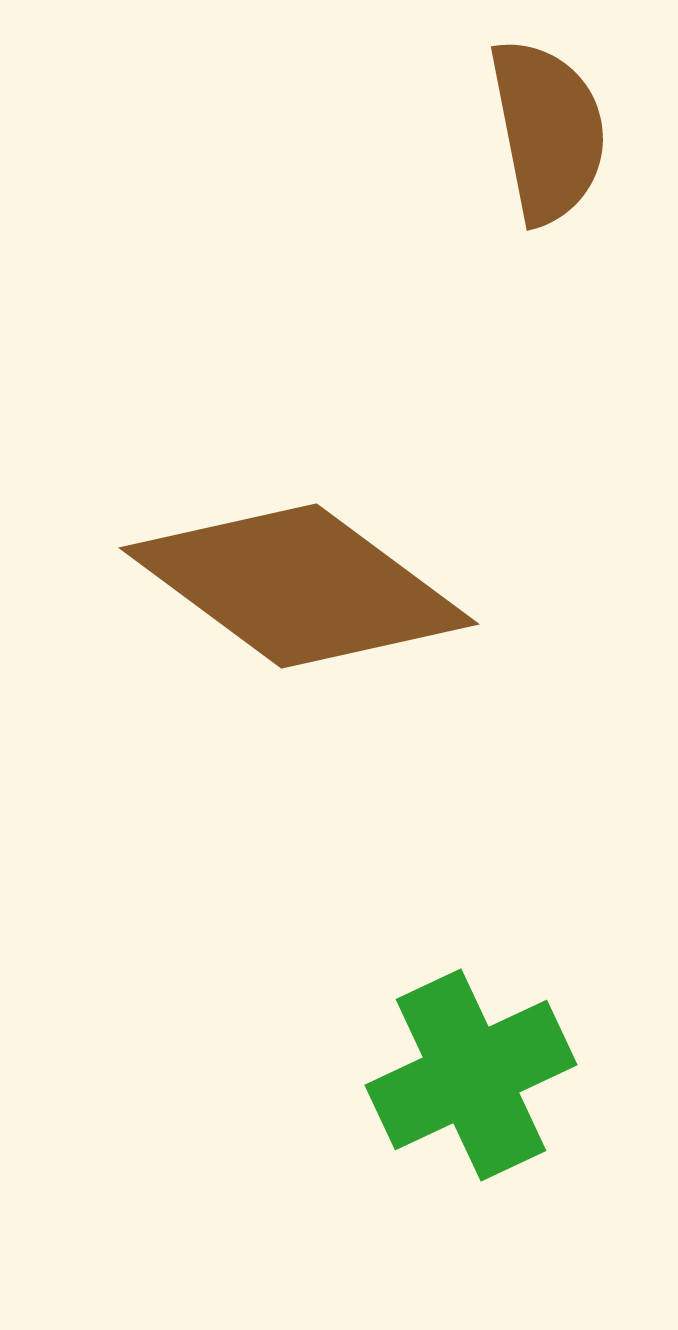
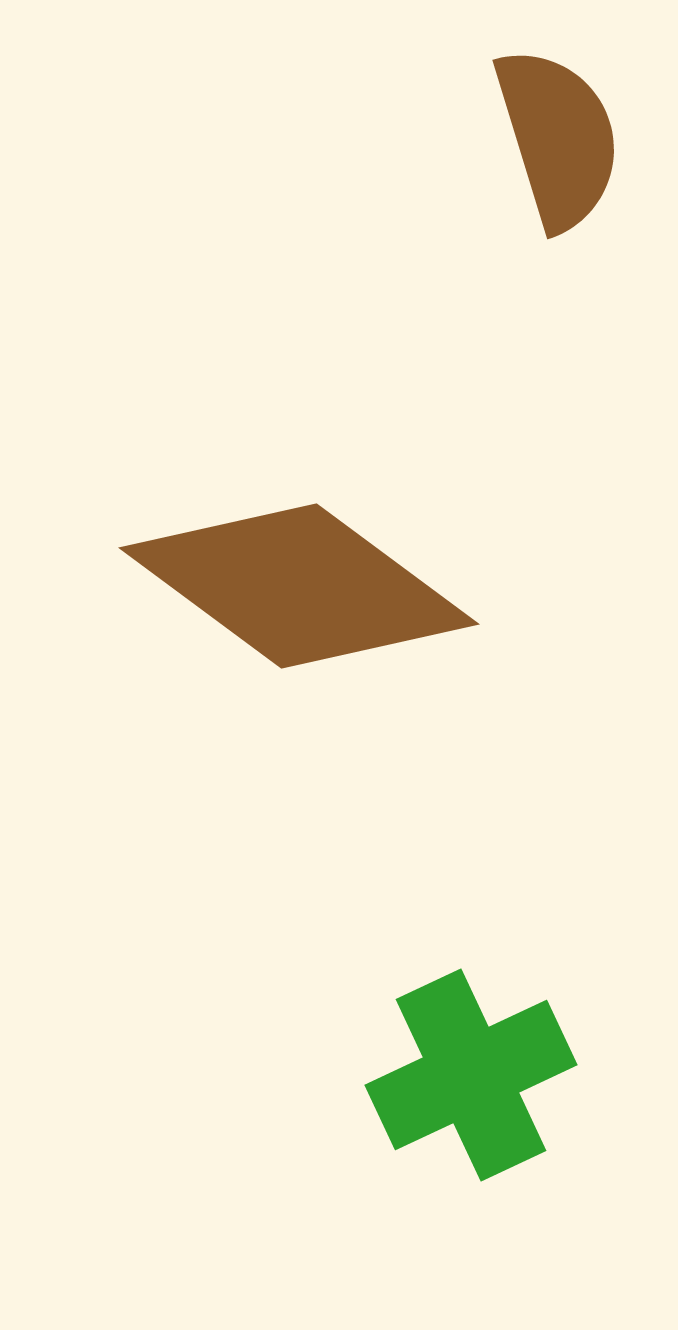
brown semicircle: moved 10 px right, 7 px down; rotated 6 degrees counterclockwise
